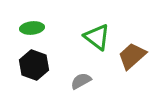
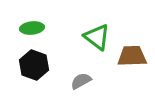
brown trapezoid: rotated 40 degrees clockwise
